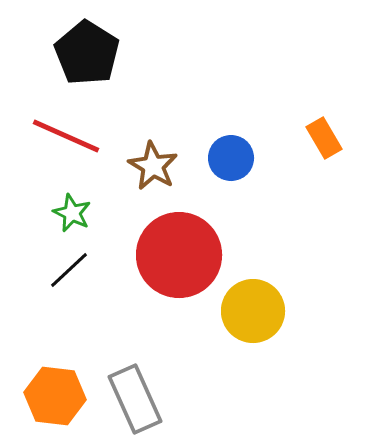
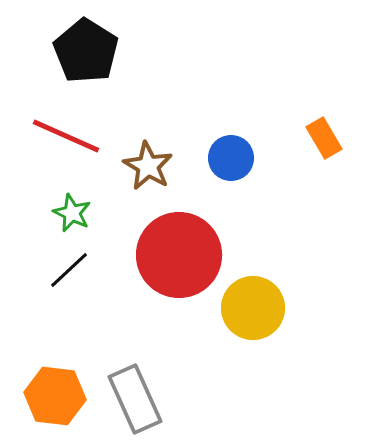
black pentagon: moved 1 px left, 2 px up
brown star: moved 5 px left
yellow circle: moved 3 px up
